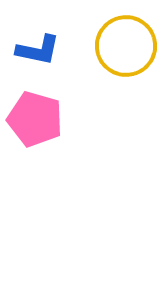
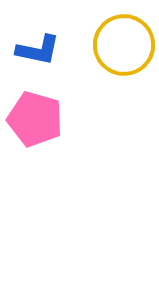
yellow circle: moved 2 px left, 1 px up
